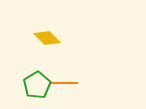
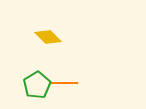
yellow diamond: moved 1 px right, 1 px up
